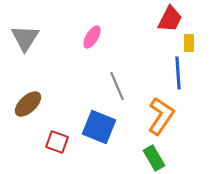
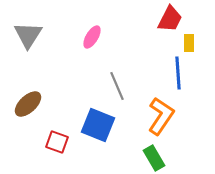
gray triangle: moved 3 px right, 3 px up
blue square: moved 1 px left, 2 px up
